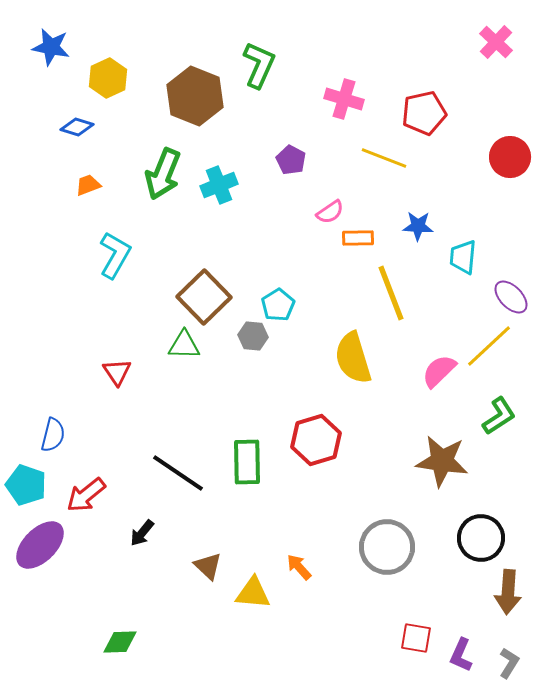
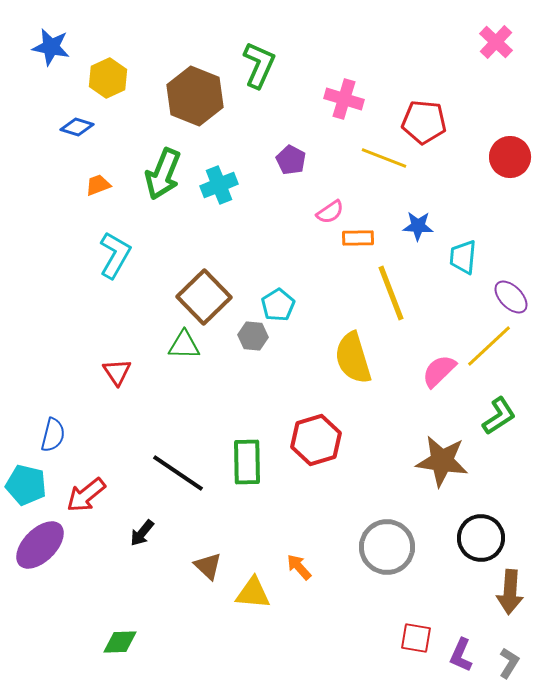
red pentagon at (424, 113): moved 9 px down; rotated 18 degrees clockwise
orange trapezoid at (88, 185): moved 10 px right
cyan pentagon at (26, 485): rotated 6 degrees counterclockwise
brown arrow at (508, 592): moved 2 px right
